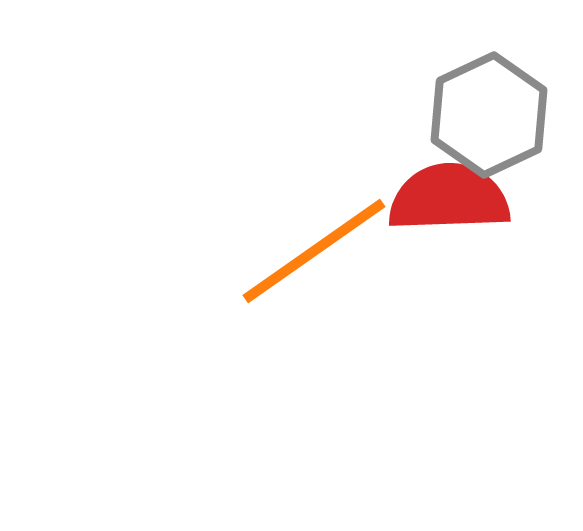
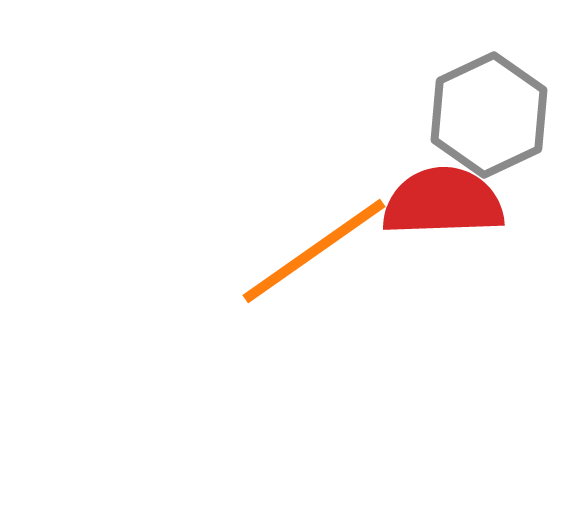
red semicircle: moved 6 px left, 4 px down
